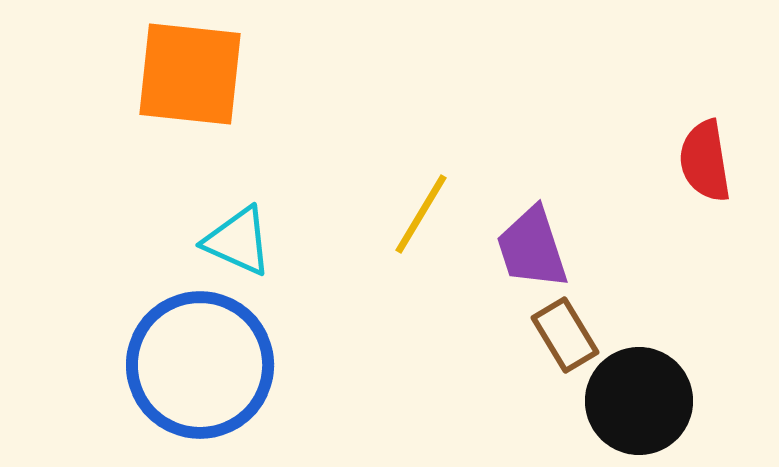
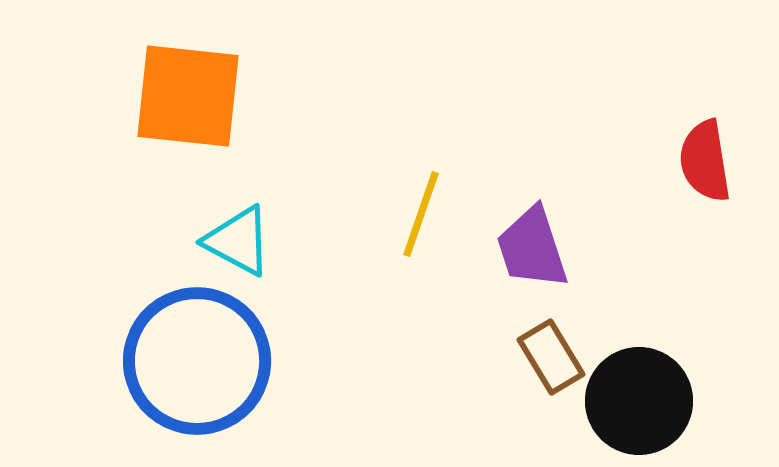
orange square: moved 2 px left, 22 px down
yellow line: rotated 12 degrees counterclockwise
cyan triangle: rotated 4 degrees clockwise
brown rectangle: moved 14 px left, 22 px down
blue circle: moved 3 px left, 4 px up
